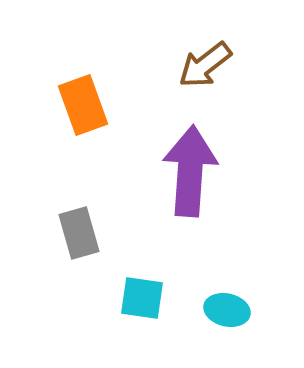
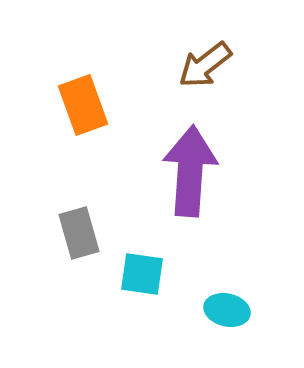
cyan square: moved 24 px up
